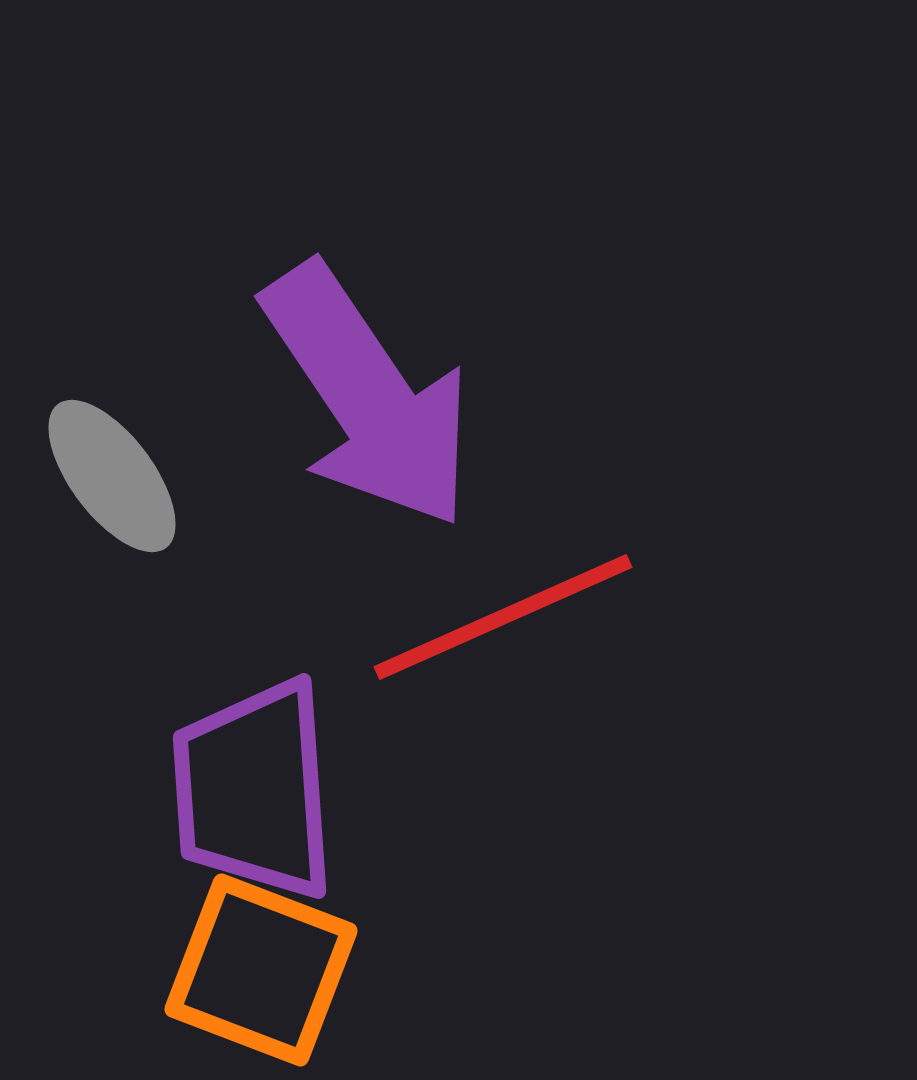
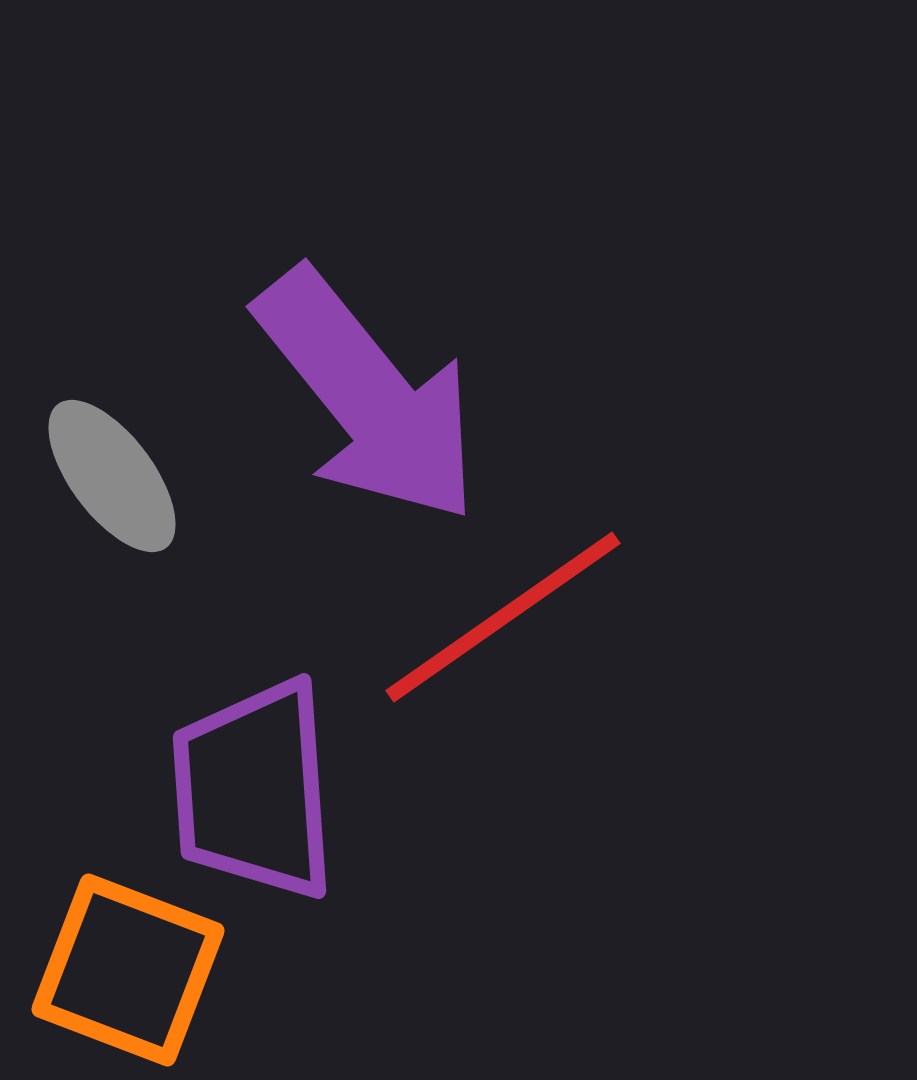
purple arrow: rotated 5 degrees counterclockwise
red line: rotated 11 degrees counterclockwise
orange square: moved 133 px left
